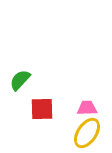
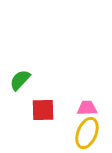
red square: moved 1 px right, 1 px down
yellow ellipse: rotated 12 degrees counterclockwise
